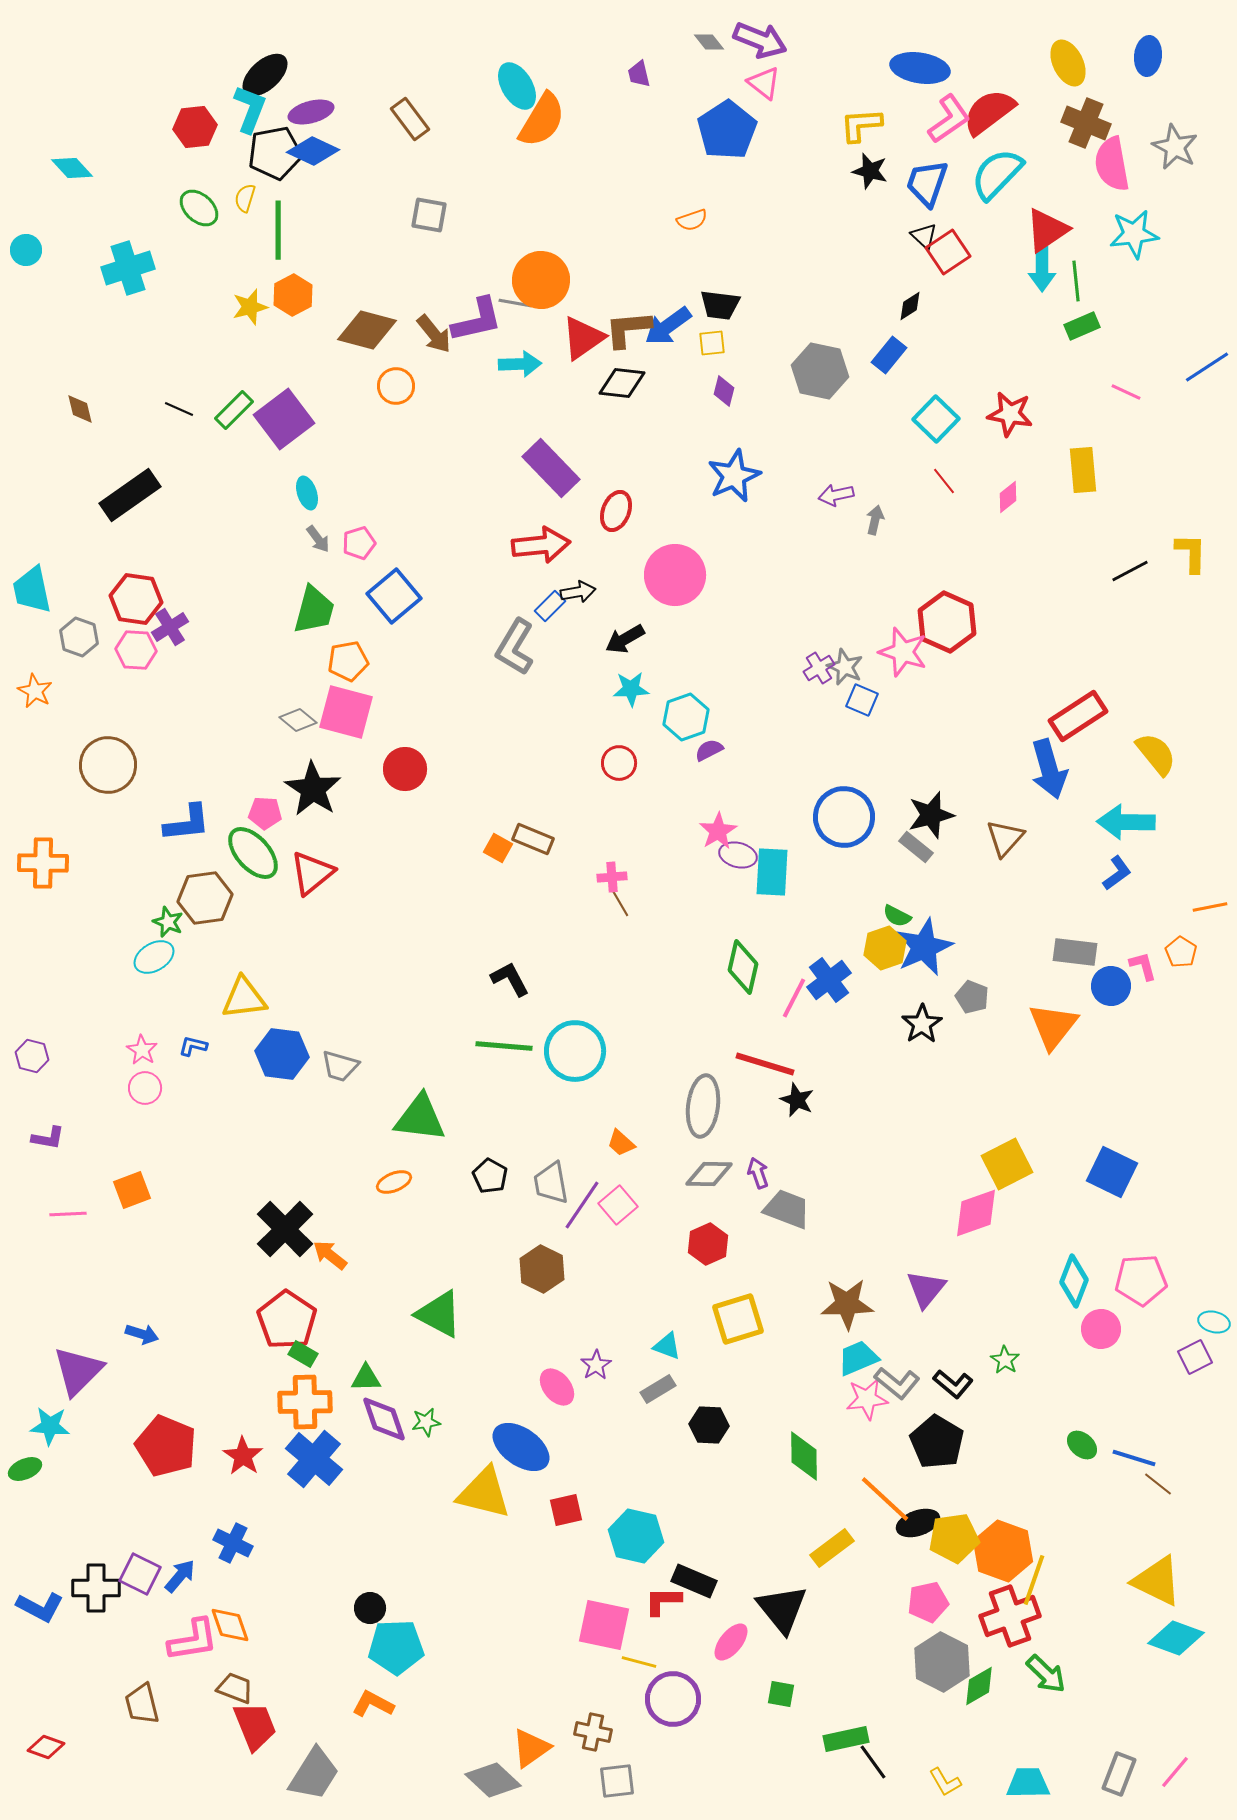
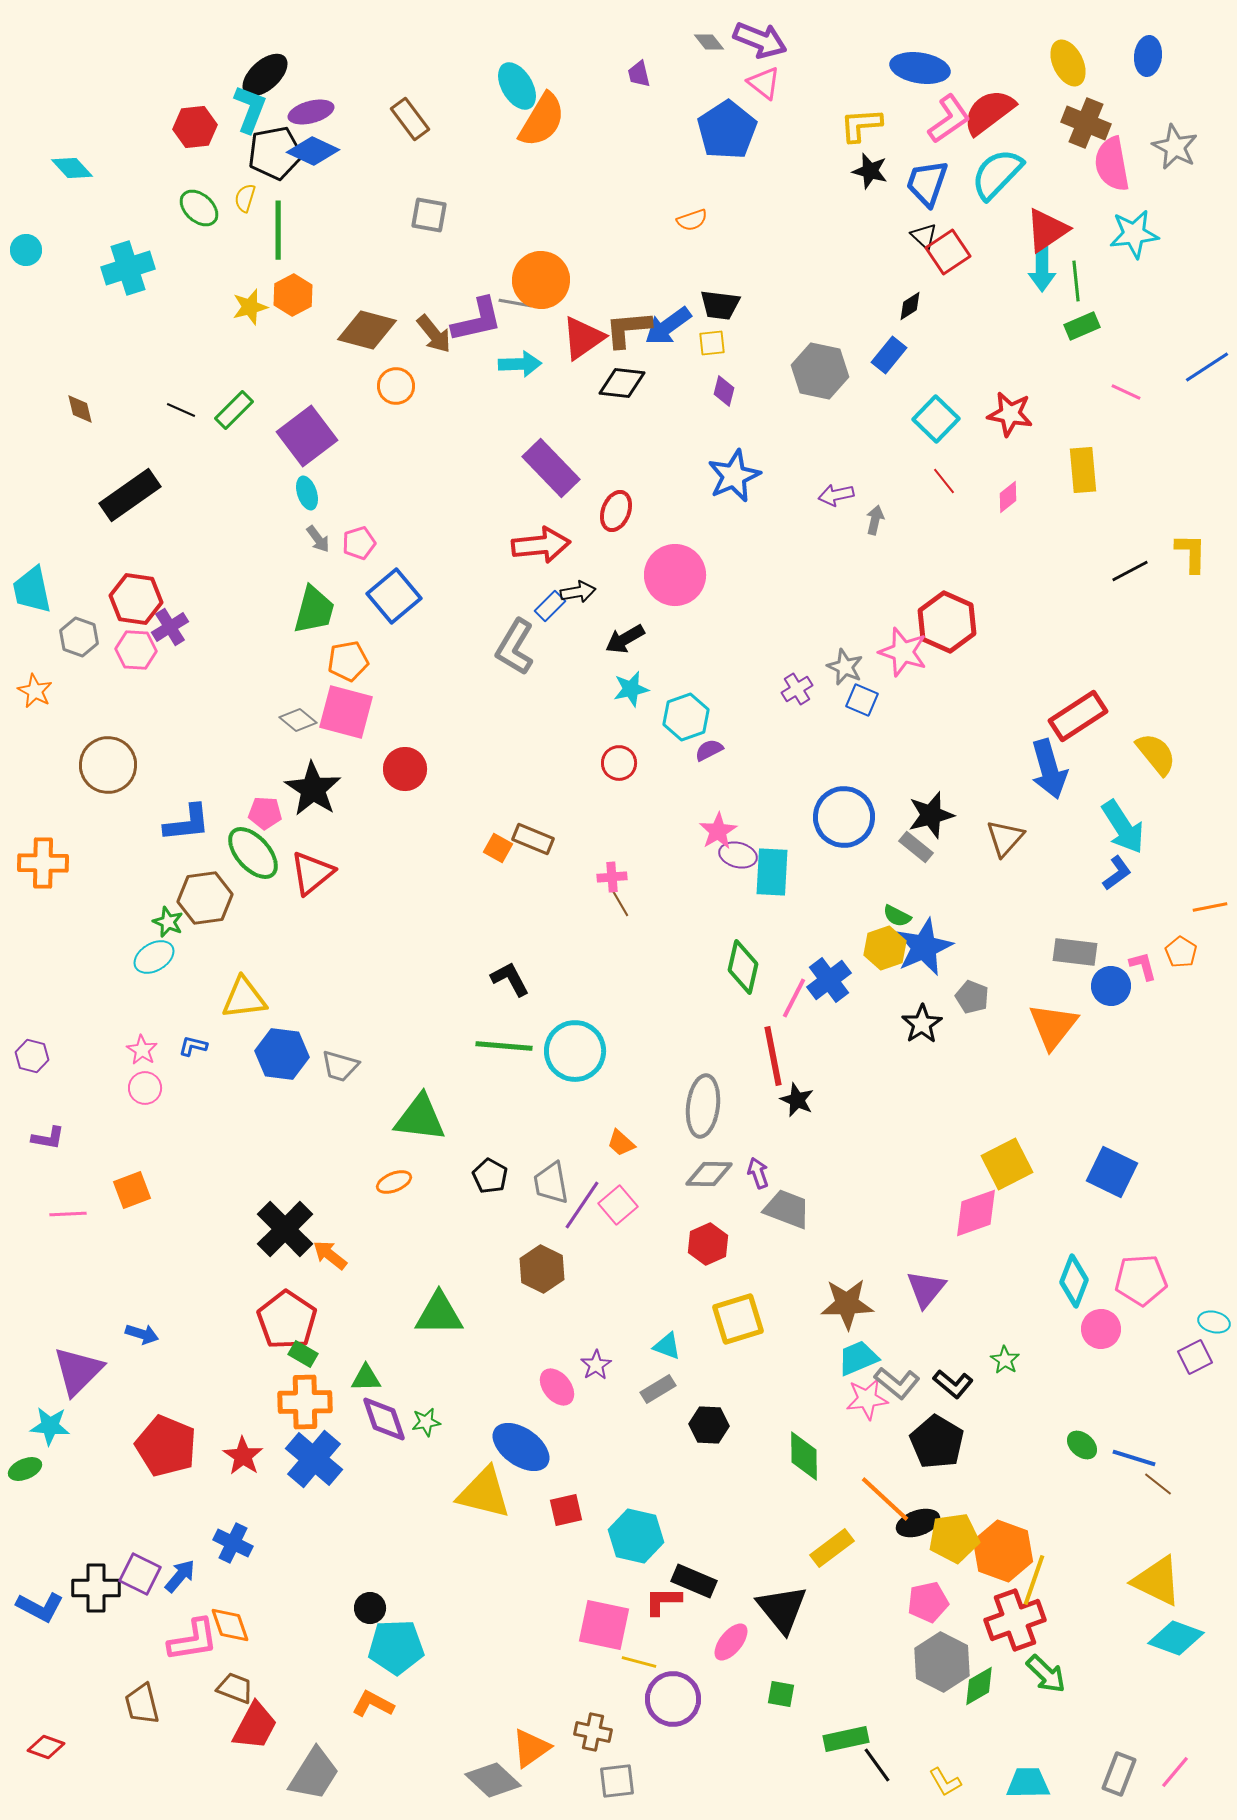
black line at (179, 409): moved 2 px right, 1 px down
purple square at (284, 419): moved 23 px right, 17 px down
purple cross at (819, 668): moved 22 px left, 21 px down
cyan star at (631, 689): rotated 9 degrees counterclockwise
cyan arrow at (1126, 822): moved 3 px left, 5 px down; rotated 124 degrees counterclockwise
red line at (765, 1064): moved 8 px right, 8 px up; rotated 62 degrees clockwise
green triangle at (439, 1314): rotated 28 degrees counterclockwise
red cross at (1010, 1616): moved 5 px right, 4 px down
red trapezoid at (255, 1726): rotated 50 degrees clockwise
black line at (873, 1762): moved 4 px right, 3 px down
